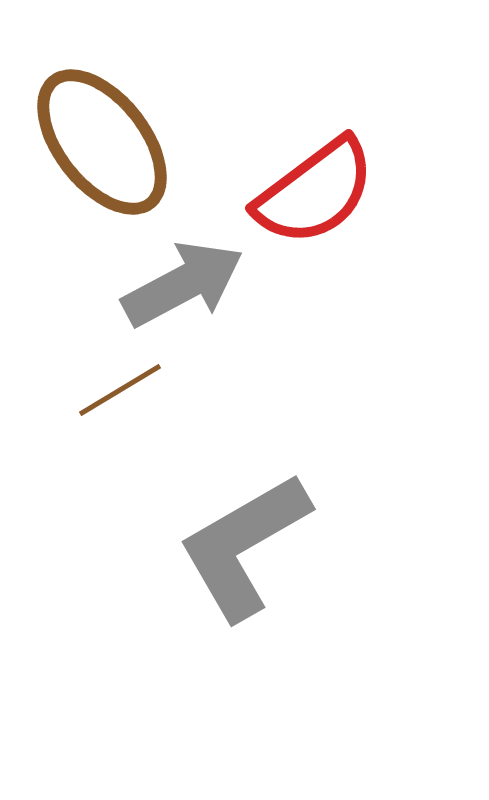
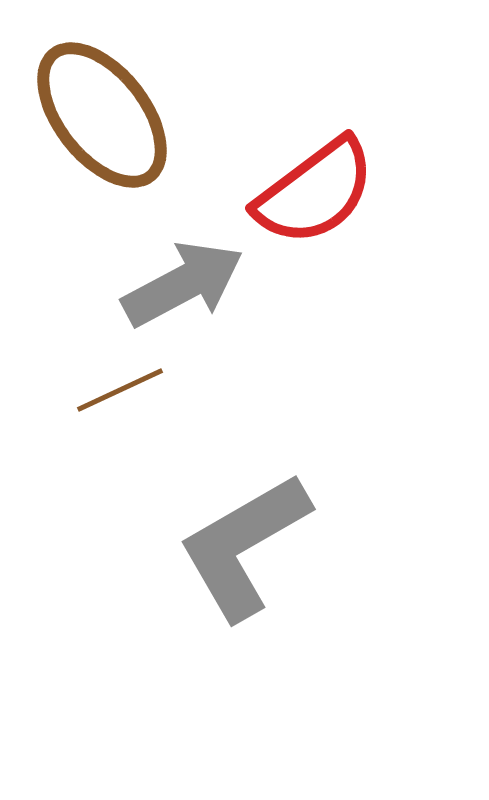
brown ellipse: moved 27 px up
brown line: rotated 6 degrees clockwise
